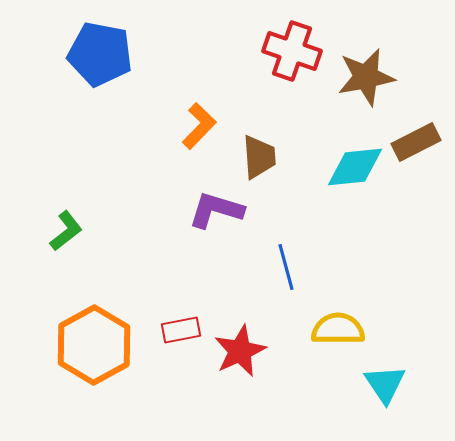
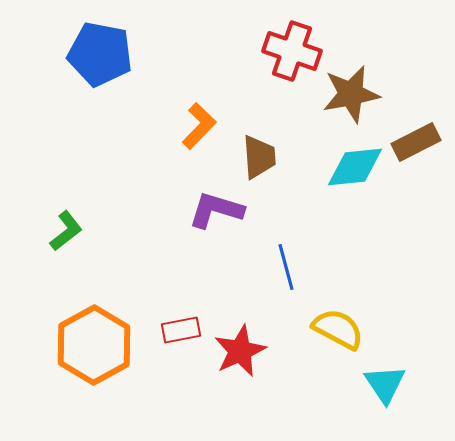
brown star: moved 15 px left, 17 px down
yellow semicircle: rotated 28 degrees clockwise
